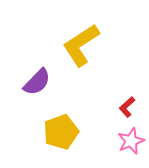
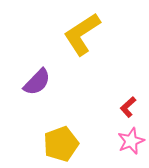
yellow L-shape: moved 1 px right, 11 px up
red L-shape: moved 1 px right
yellow pentagon: moved 12 px down
